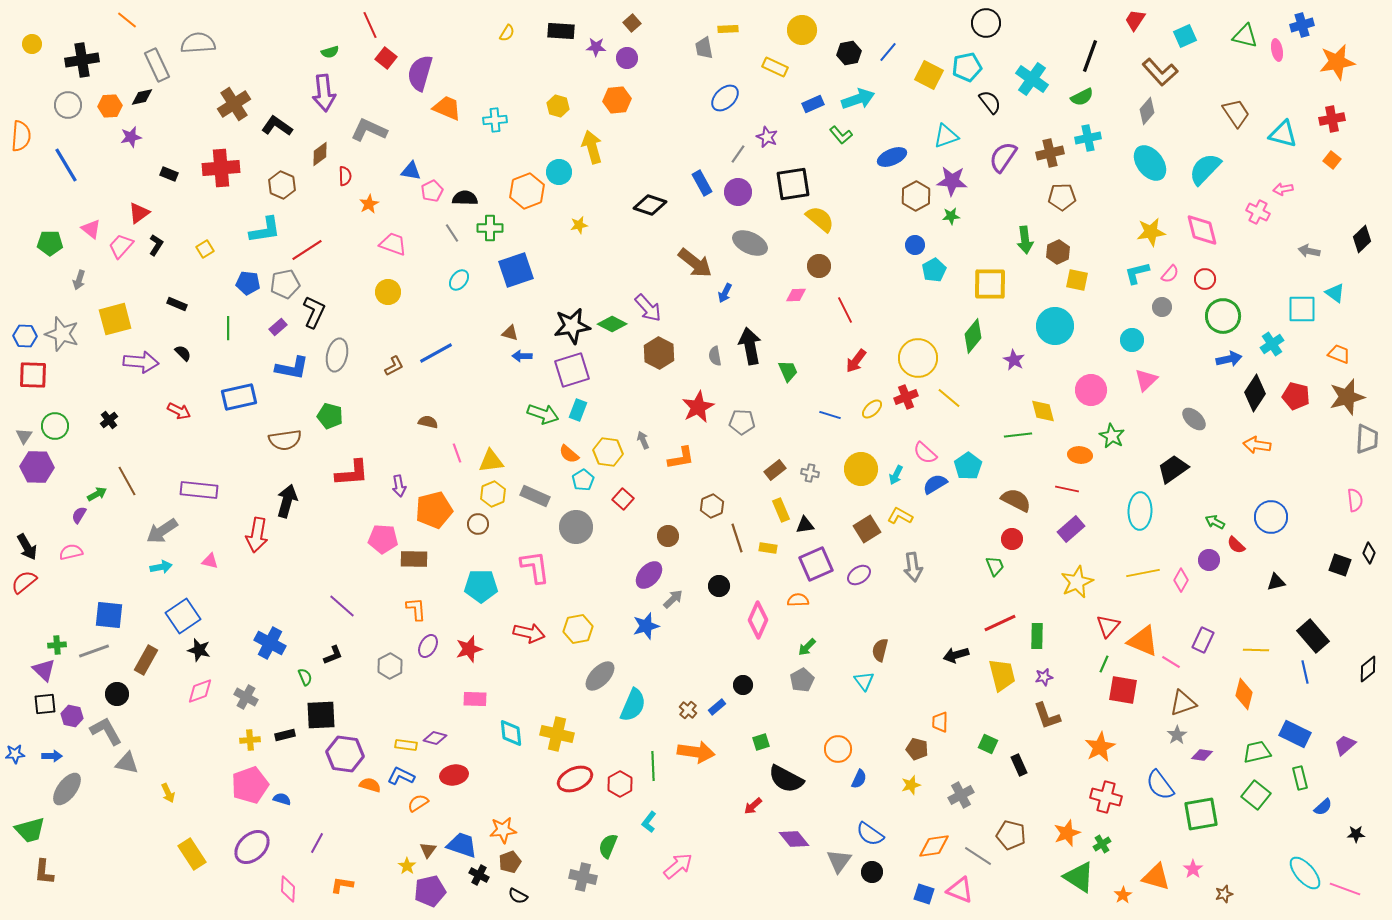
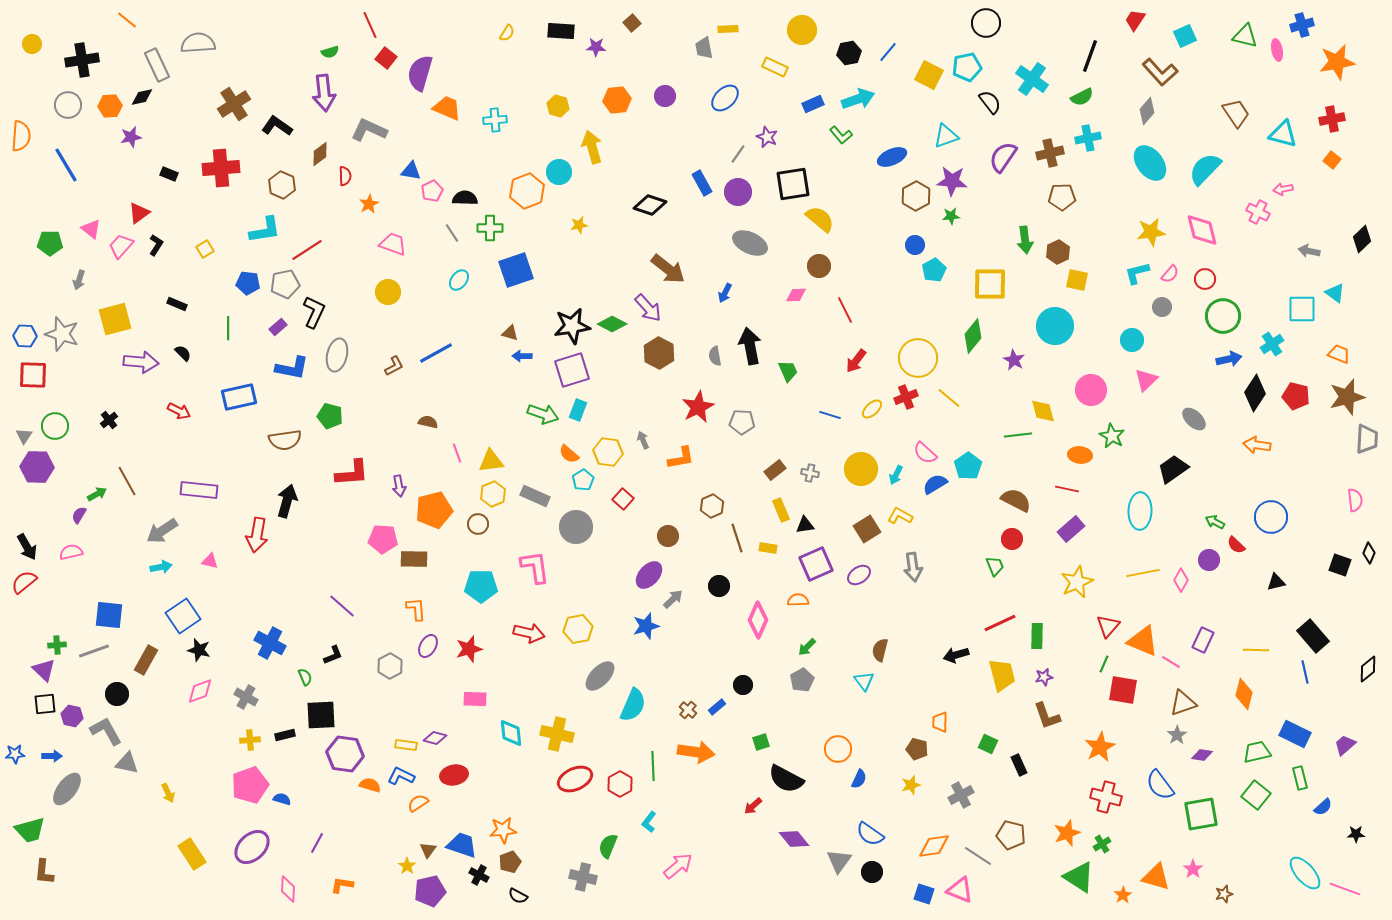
purple circle at (627, 58): moved 38 px right, 38 px down
brown arrow at (695, 263): moved 27 px left, 6 px down
